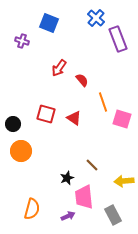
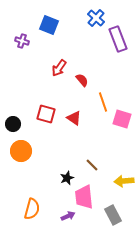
blue square: moved 2 px down
